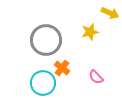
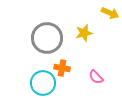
yellow star: moved 6 px left, 1 px down
gray circle: moved 1 px right, 2 px up
orange cross: rotated 28 degrees counterclockwise
